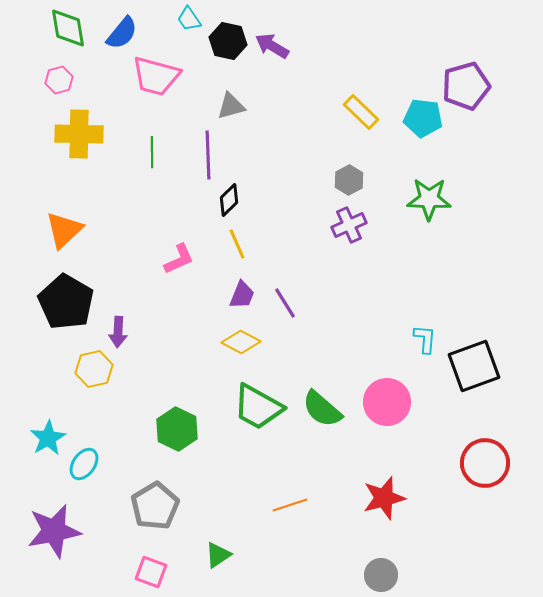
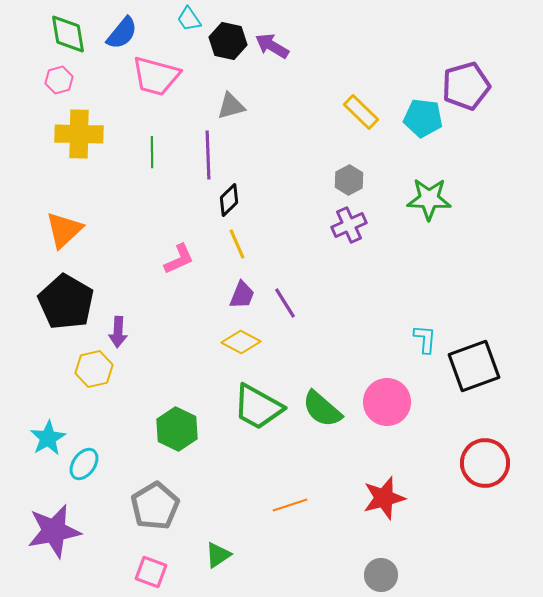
green diamond at (68, 28): moved 6 px down
